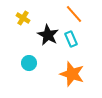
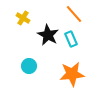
cyan circle: moved 3 px down
orange star: rotated 25 degrees counterclockwise
